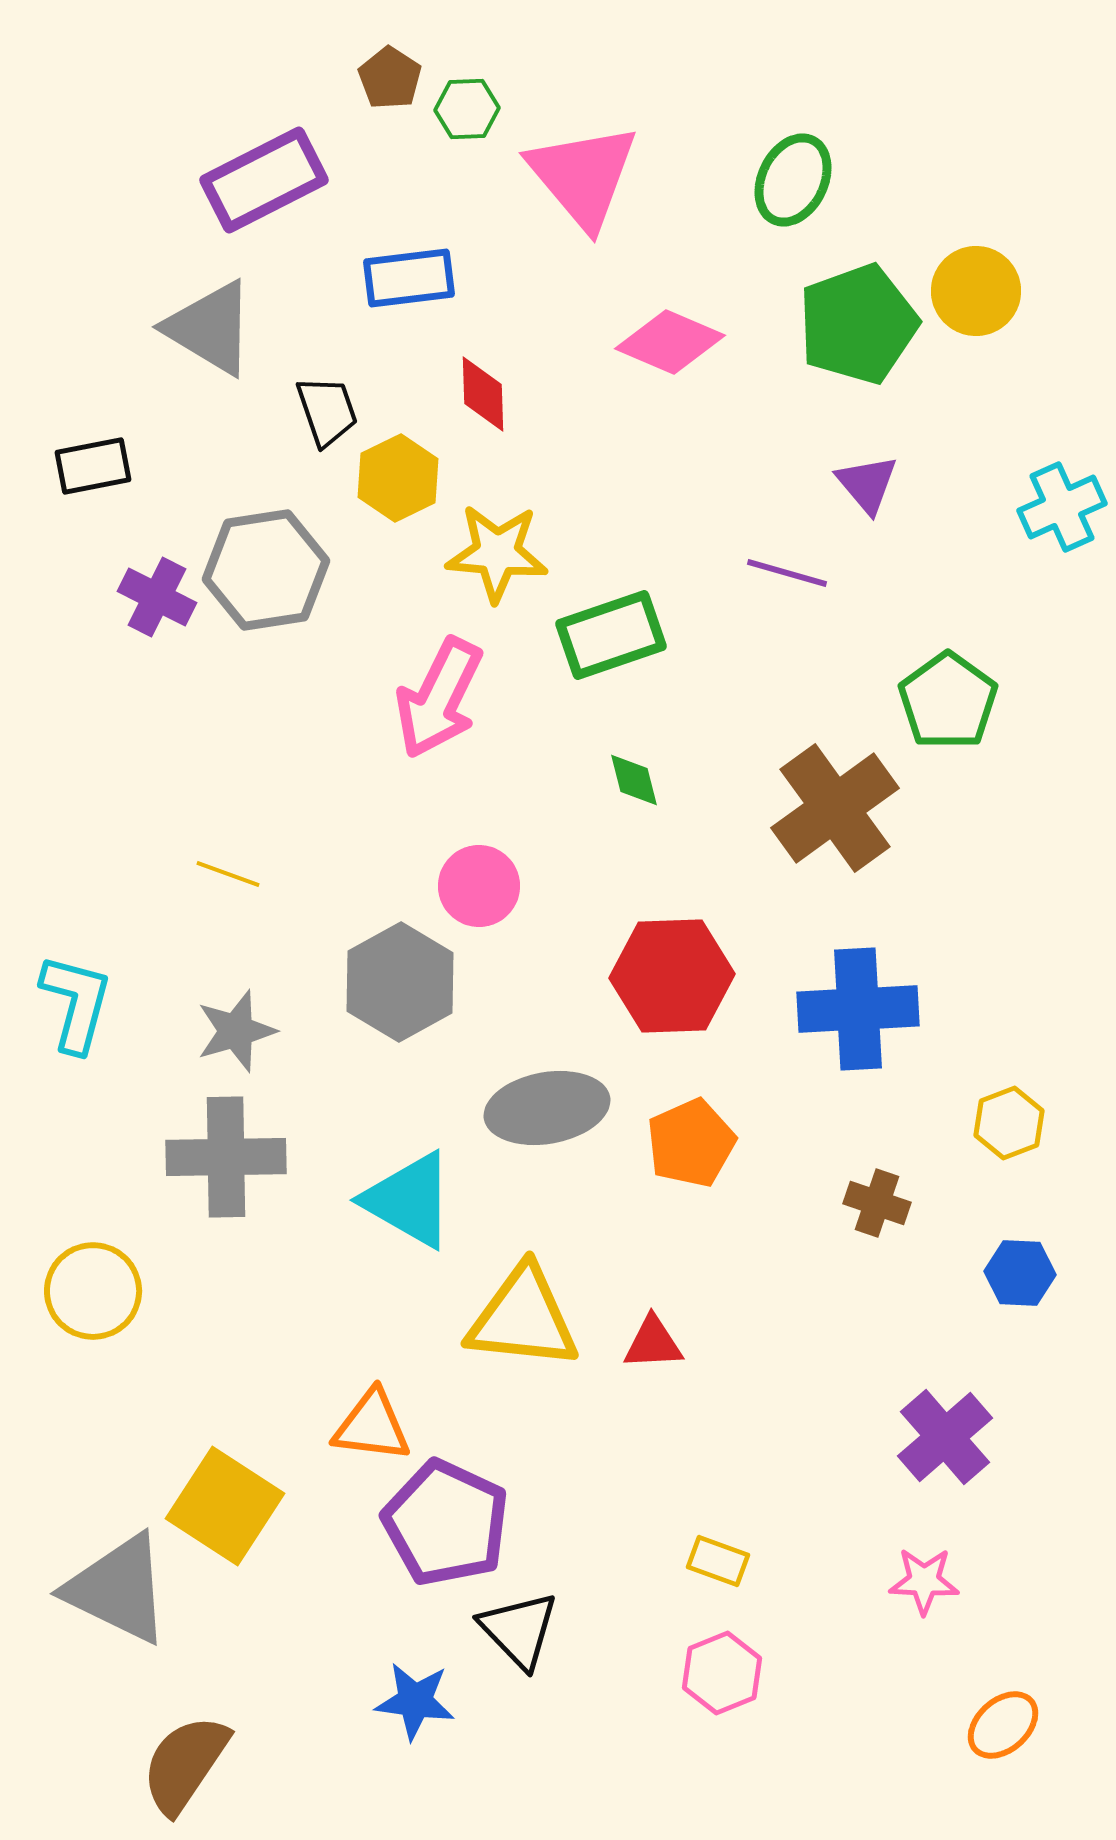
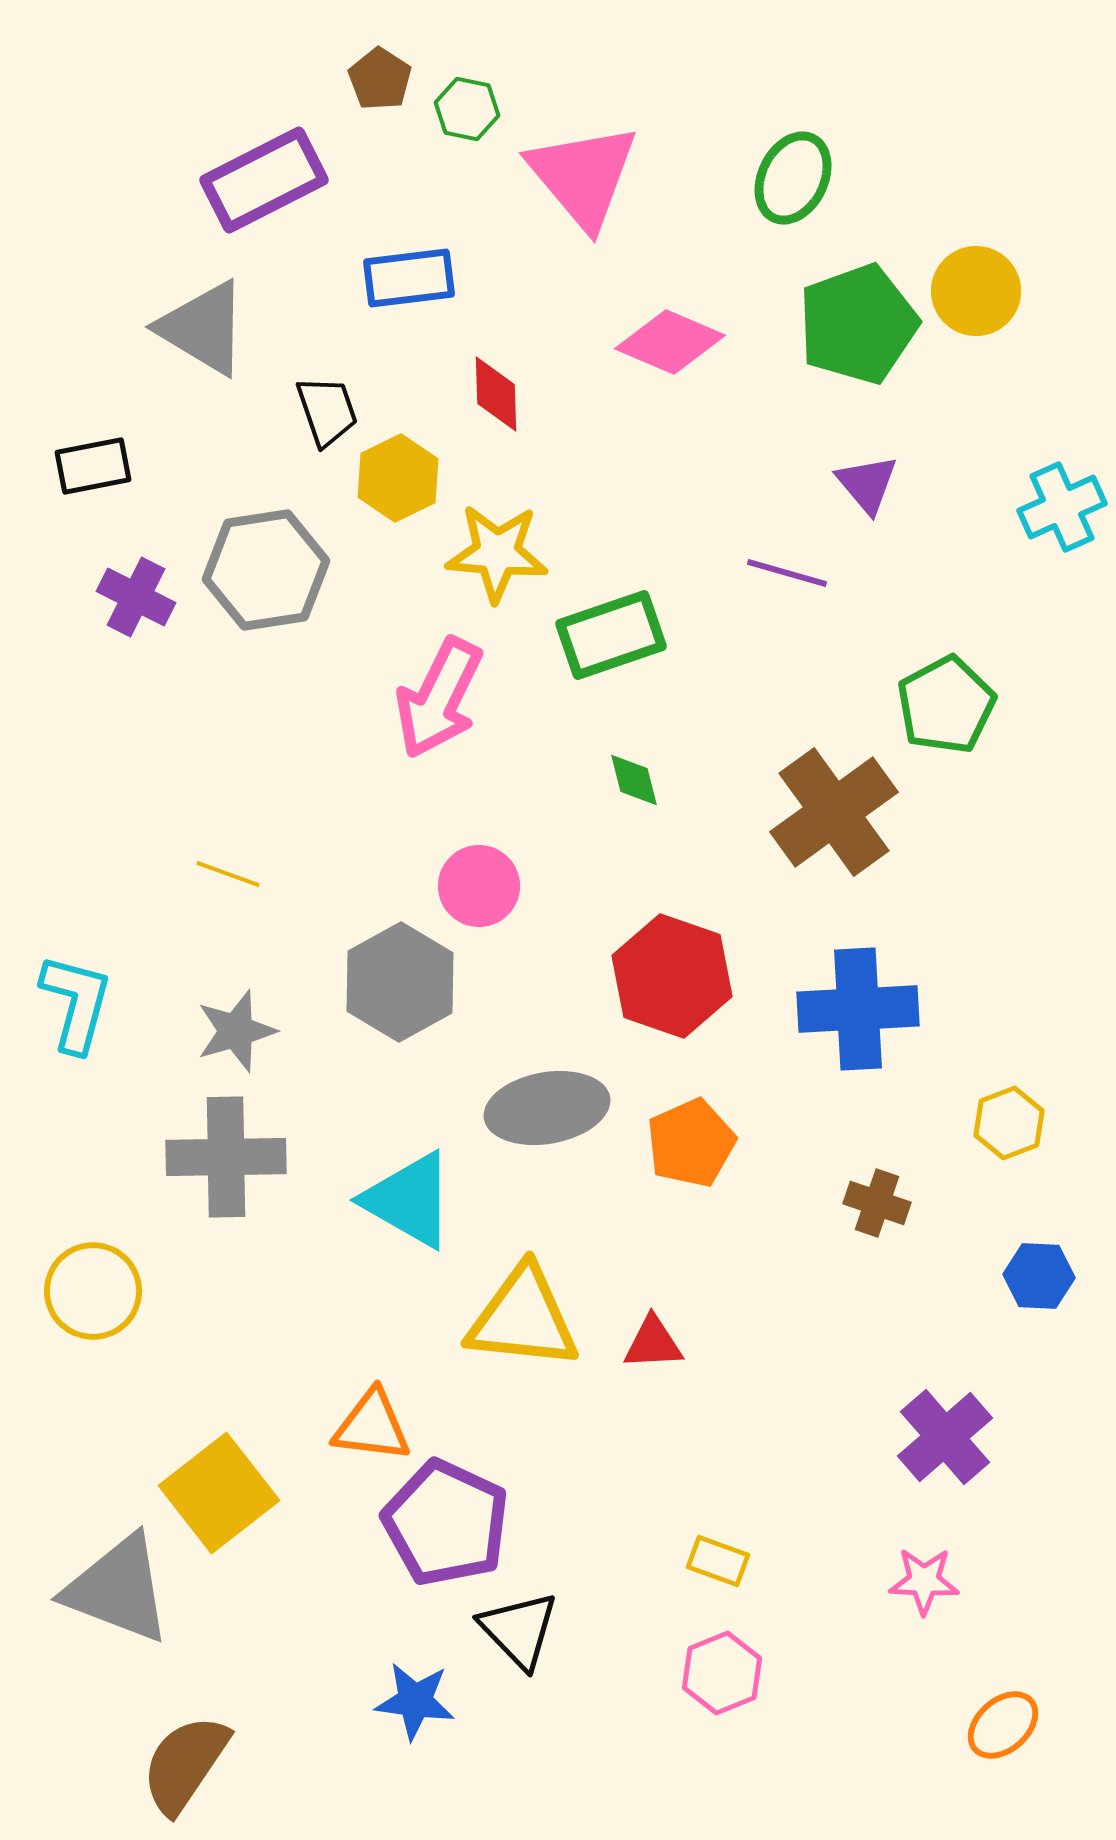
brown pentagon at (390, 78): moved 10 px left, 1 px down
green hexagon at (467, 109): rotated 14 degrees clockwise
green ellipse at (793, 180): moved 2 px up
gray triangle at (210, 328): moved 7 px left
red diamond at (483, 394): moved 13 px right
purple cross at (157, 597): moved 21 px left
green pentagon at (948, 701): moved 2 px left, 4 px down; rotated 8 degrees clockwise
brown cross at (835, 808): moved 1 px left, 4 px down
red hexagon at (672, 976): rotated 21 degrees clockwise
blue hexagon at (1020, 1273): moved 19 px right, 3 px down
yellow square at (225, 1506): moved 6 px left, 13 px up; rotated 19 degrees clockwise
gray triangle at (118, 1589): rotated 5 degrees counterclockwise
